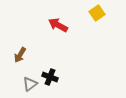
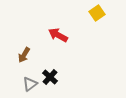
red arrow: moved 10 px down
brown arrow: moved 4 px right
black cross: rotated 21 degrees clockwise
